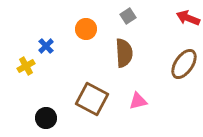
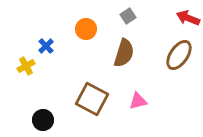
brown semicircle: rotated 20 degrees clockwise
brown ellipse: moved 5 px left, 9 px up
black circle: moved 3 px left, 2 px down
